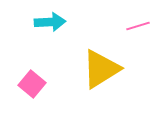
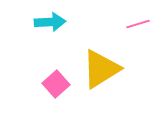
pink line: moved 2 px up
pink square: moved 24 px right; rotated 8 degrees clockwise
